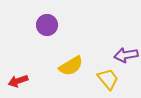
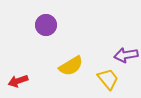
purple circle: moved 1 px left
